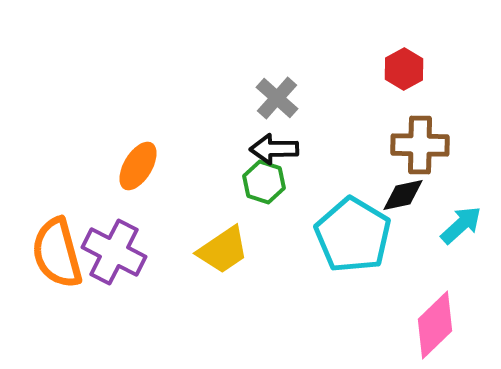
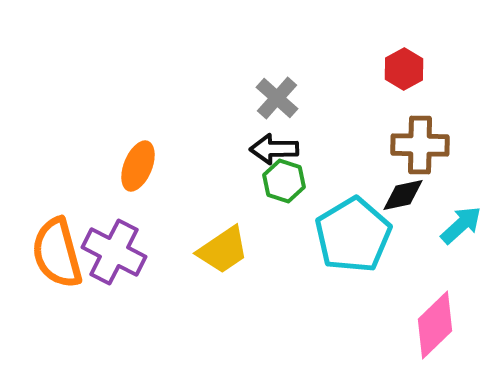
orange ellipse: rotated 9 degrees counterclockwise
green hexagon: moved 20 px right, 1 px up
cyan pentagon: rotated 10 degrees clockwise
